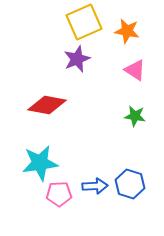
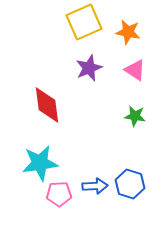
orange star: moved 1 px right, 1 px down
purple star: moved 12 px right, 9 px down
red diamond: rotated 72 degrees clockwise
